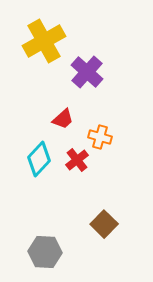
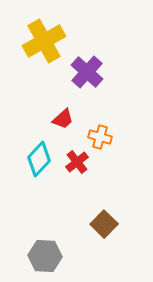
red cross: moved 2 px down
gray hexagon: moved 4 px down
